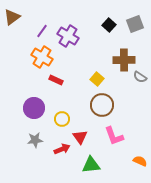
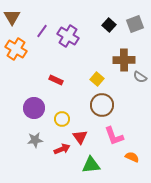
brown triangle: rotated 24 degrees counterclockwise
orange cross: moved 26 px left, 8 px up
orange semicircle: moved 8 px left, 4 px up
